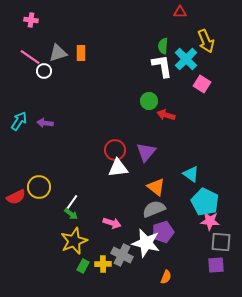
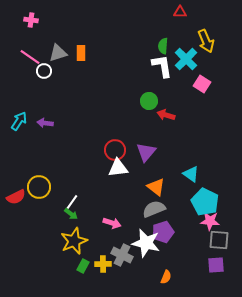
gray square: moved 2 px left, 2 px up
